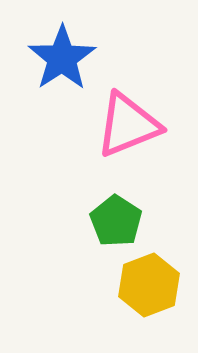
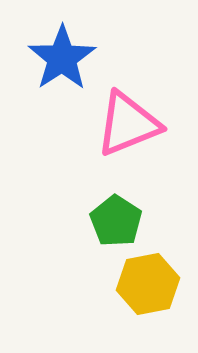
pink triangle: moved 1 px up
yellow hexagon: moved 1 px left, 1 px up; rotated 10 degrees clockwise
